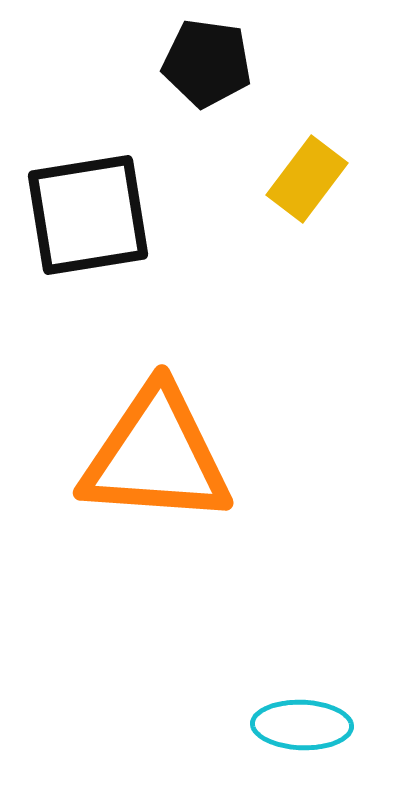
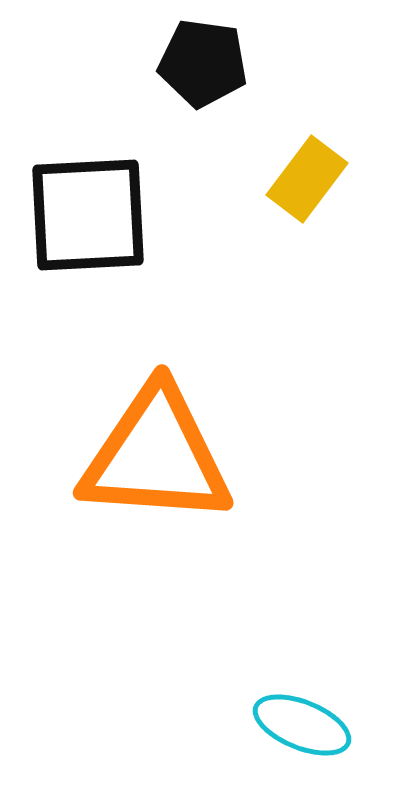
black pentagon: moved 4 px left
black square: rotated 6 degrees clockwise
cyan ellipse: rotated 20 degrees clockwise
